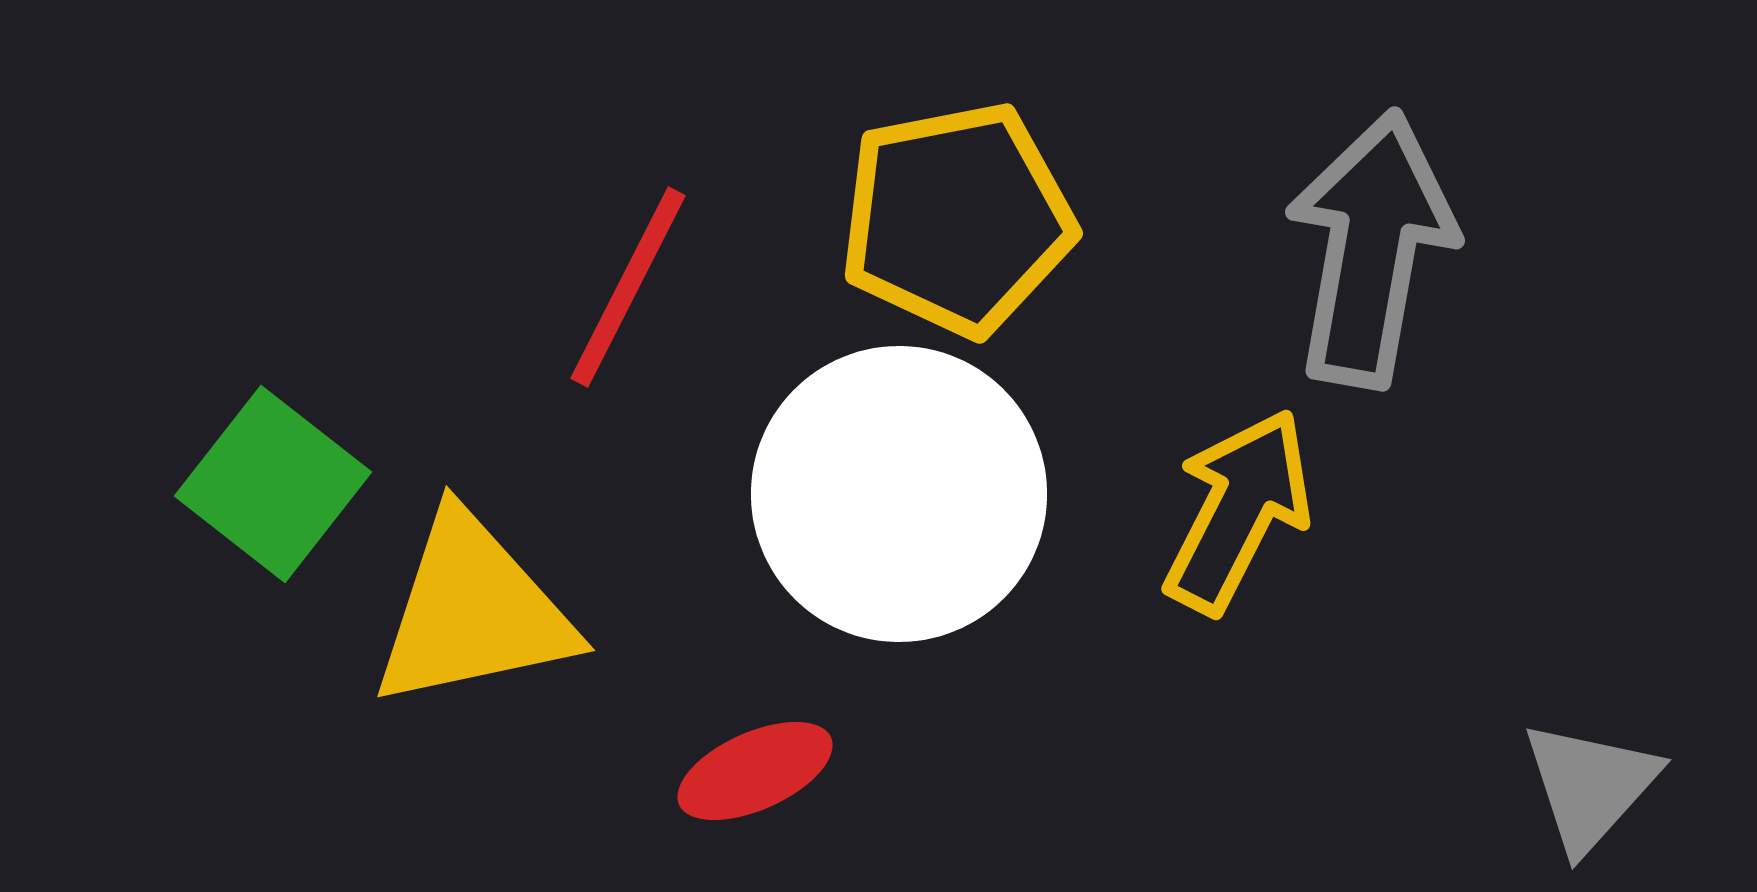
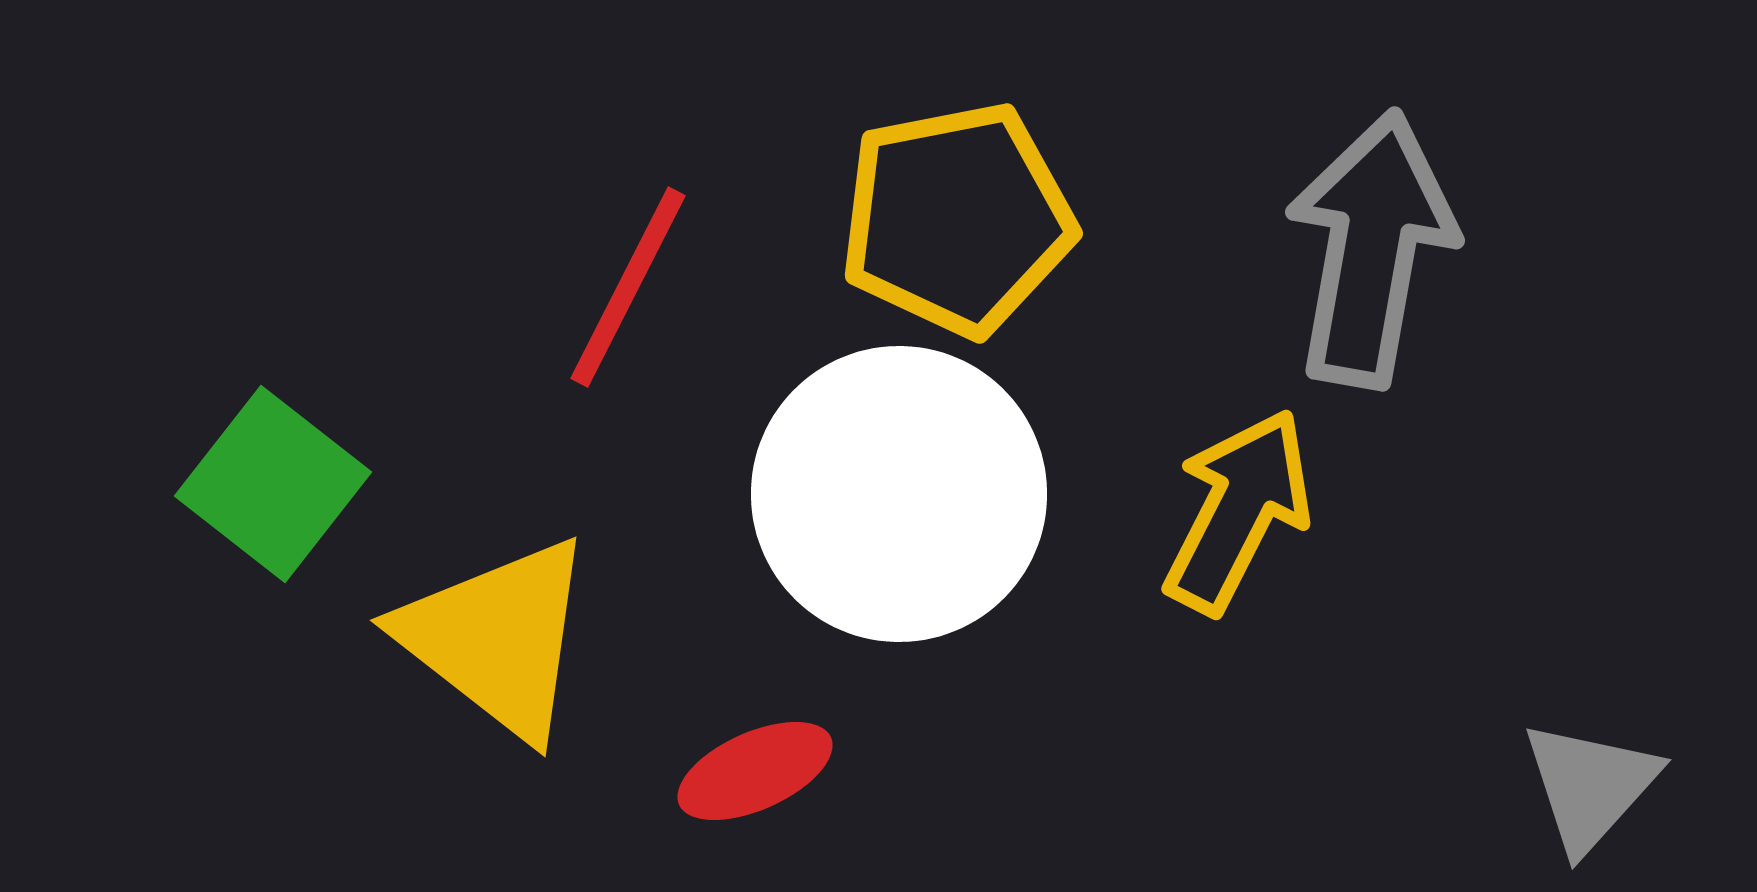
yellow triangle: moved 24 px right, 27 px down; rotated 50 degrees clockwise
